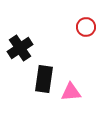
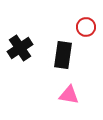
black rectangle: moved 19 px right, 24 px up
pink triangle: moved 2 px left, 3 px down; rotated 15 degrees clockwise
